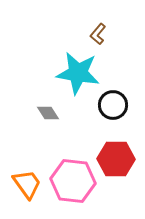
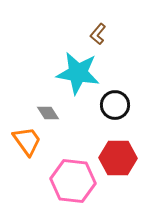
black circle: moved 2 px right
red hexagon: moved 2 px right, 1 px up
orange trapezoid: moved 43 px up
